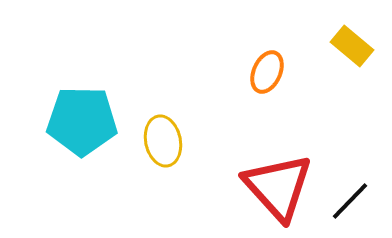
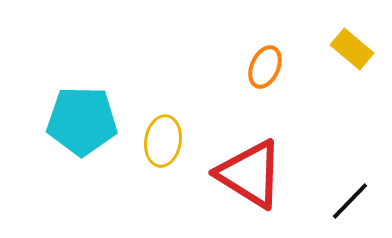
yellow rectangle: moved 3 px down
orange ellipse: moved 2 px left, 5 px up
yellow ellipse: rotated 21 degrees clockwise
red triangle: moved 28 px left, 13 px up; rotated 16 degrees counterclockwise
